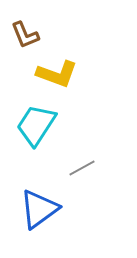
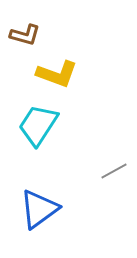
brown L-shape: rotated 52 degrees counterclockwise
cyan trapezoid: moved 2 px right
gray line: moved 32 px right, 3 px down
